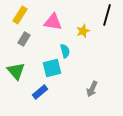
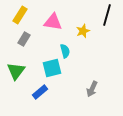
green triangle: rotated 18 degrees clockwise
